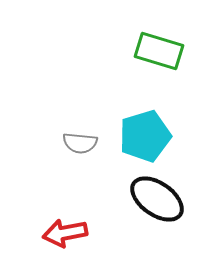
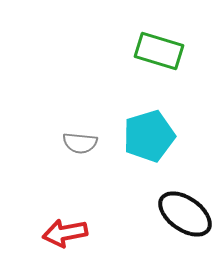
cyan pentagon: moved 4 px right
black ellipse: moved 28 px right, 15 px down
